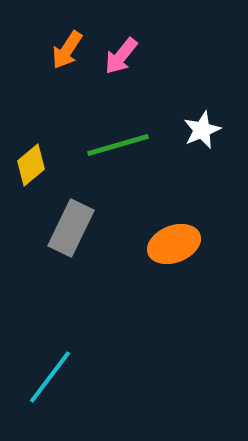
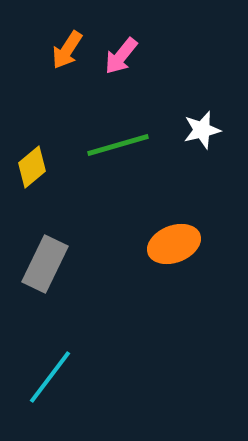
white star: rotated 9 degrees clockwise
yellow diamond: moved 1 px right, 2 px down
gray rectangle: moved 26 px left, 36 px down
